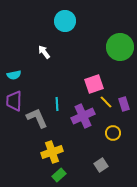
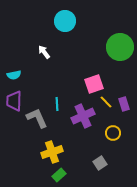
gray square: moved 1 px left, 2 px up
